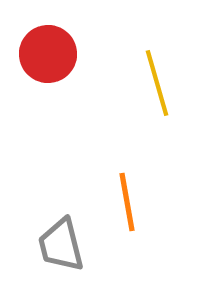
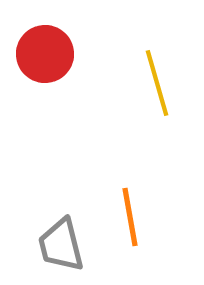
red circle: moved 3 px left
orange line: moved 3 px right, 15 px down
